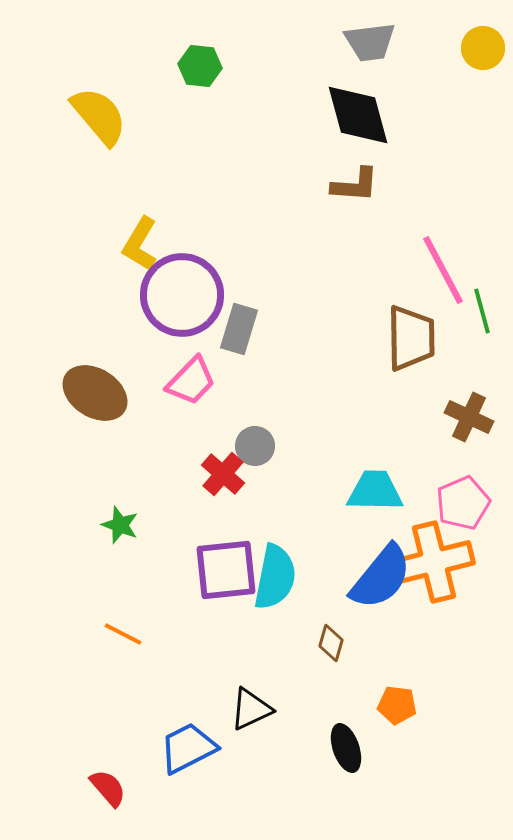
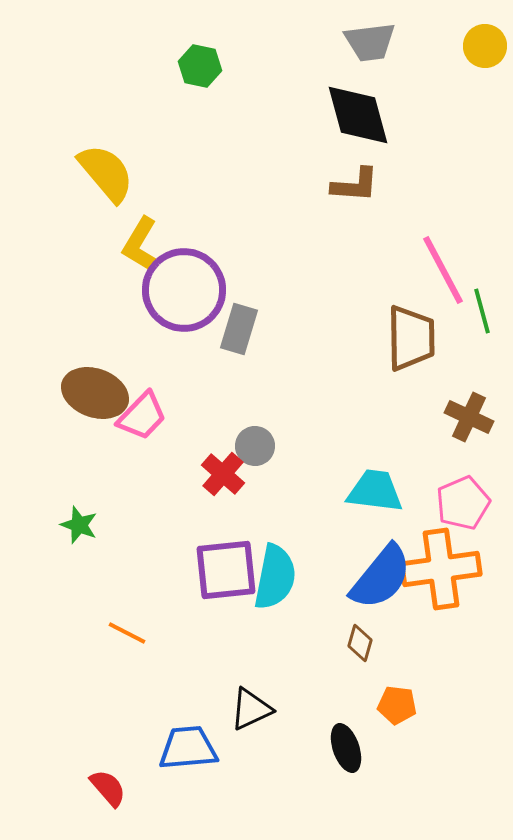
yellow circle: moved 2 px right, 2 px up
green hexagon: rotated 6 degrees clockwise
yellow semicircle: moved 7 px right, 57 px down
purple circle: moved 2 px right, 5 px up
pink trapezoid: moved 49 px left, 35 px down
brown ellipse: rotated 12 degrees counterclockwise
cyan trapezoid: rotated 6 degrees clockwise
green star: moved 41 px left
orange cross: moved 7 px right, 7 px down; rotated 6 degrees clockwise
orange line: moved 4 px right, 1 px up
brown diamond: moved 29 px right
blue trapezoid: rotated 22 degrees clockwise
